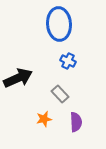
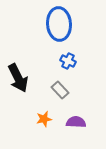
black arrow: rotated 88 degrees clockwise
gray rectangle: moved 4 px up
purple semicircle: rotated 84 degrees counterclockwise
